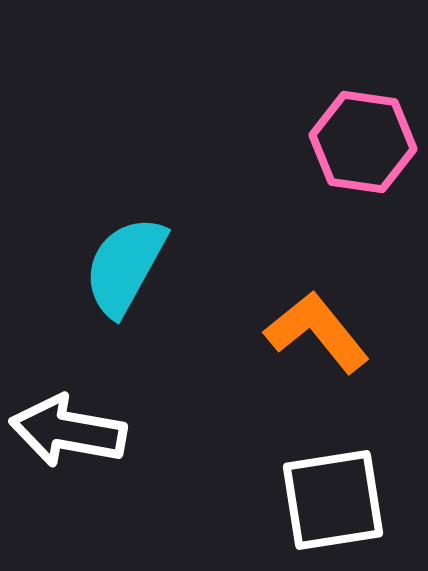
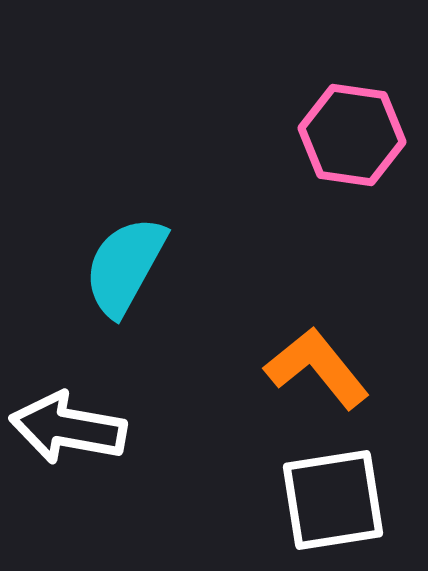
pink hexagon: moved 11 px left, 7 px up
orange L-shape: moved 36 px down
white arrow: moved 3 px up
